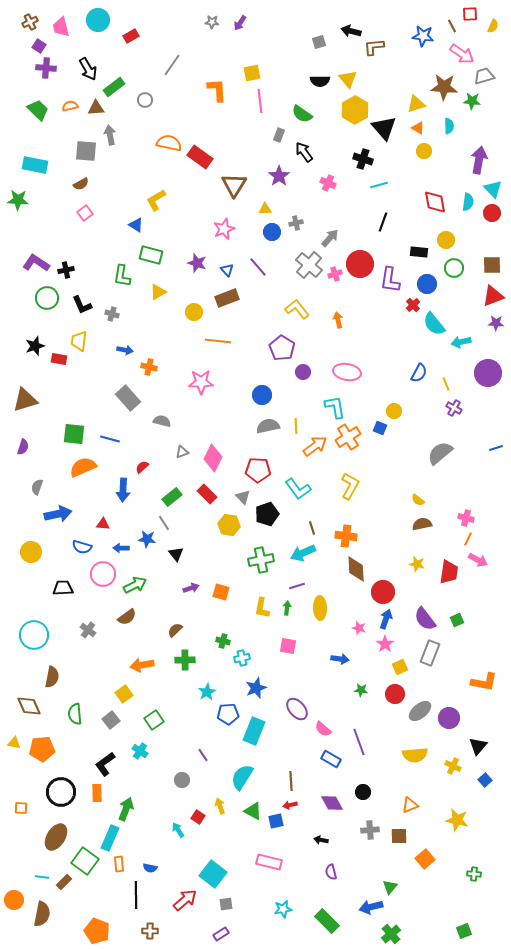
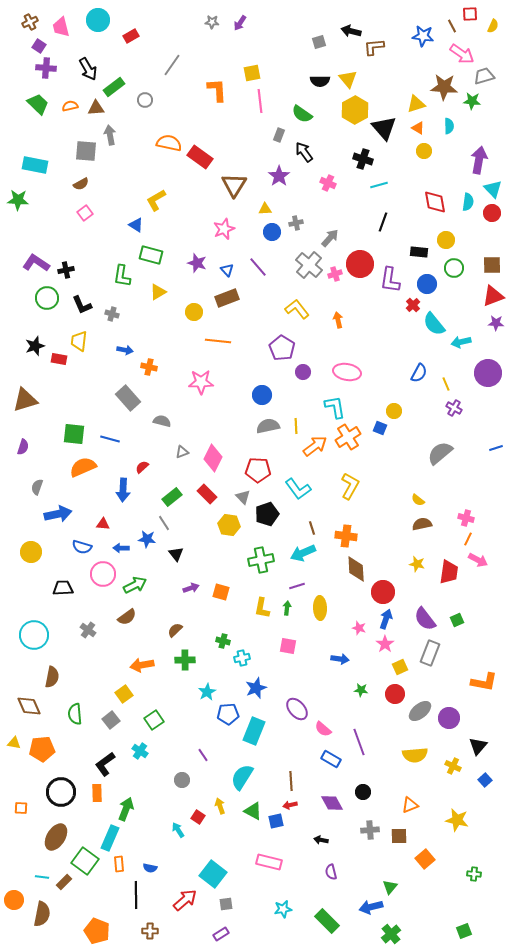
green trapezoid at (38, 110): moved 6 px up
